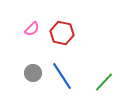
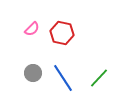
blue line: moved 1 px right, 2 px down
green line: moved 5 px left, 4 px up
